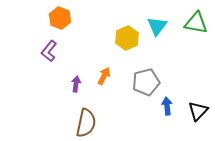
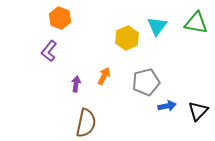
blue arrow: rotated 84 degrees clockwise
